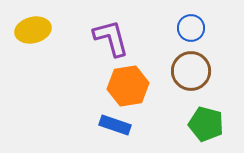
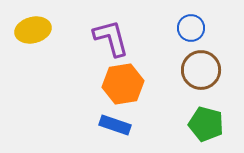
brown circle: moved 10 px right, 1 px up
orange hexagon: moved 5 px left, 2 px up
